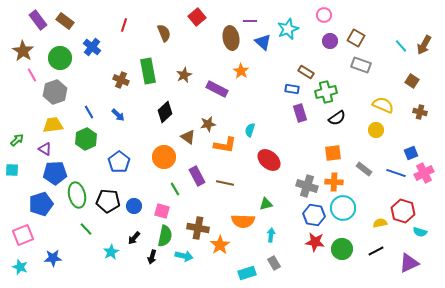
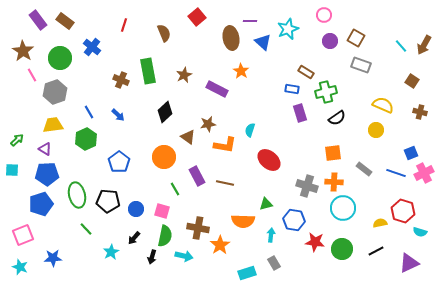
blue pentagon at (55, 173): moved 8 px left, 1 px down
blue circle at (134, 206): moved 2 px right, 3 px down
blue hexagon at (314, 215): moved 20 px left, 5 px down
